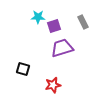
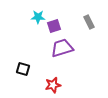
gray rectangle: moved 6 px right
